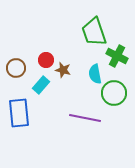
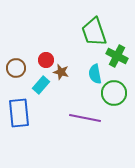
brown star: moved 2 px left, 2 px down
